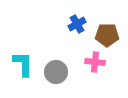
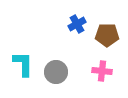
pink cross: moved 7 px right, 9 px down
